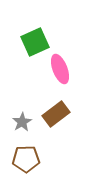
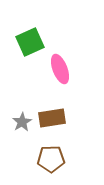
green square: moved 5 px left
brown rectangle: moved 4 px left, 4 px down; rotated 28 degrees clockwise
brown pentagon: moved 25 px right
